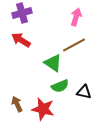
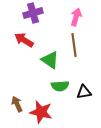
purple cross: moved 11 px right
red arrow: moved 3 px right
brown line: rotated 70 degrees counterclockwise
green triangle: moved 3 px left, 3 px up
green semicircle: rotated 18 degrees clockwise
black triangle: rotated 21 degrees counterclockwise
red star: moved 2 px left, 3 px down
